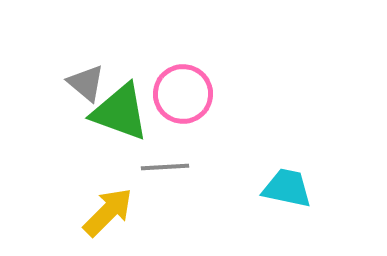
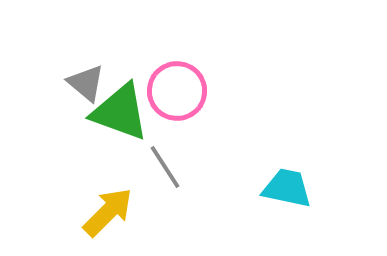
pink circle: moved 6 px left, 3 px up
gray line: rotated 60 degrees clockwise
